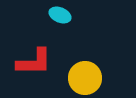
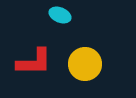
yellow circle: moved 14 px up
